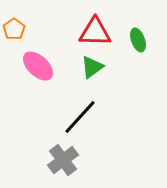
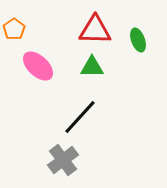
red triangle: moved 2 px up
green triangle: rotated 35 degrees clockwise
